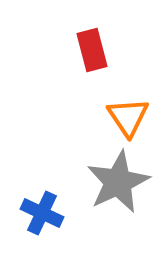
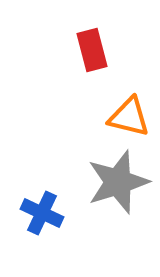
orange triangle: moved 1 px right; rotated 42 degrees counterclockwise
gray star: rotated 8 degrees clockwise
